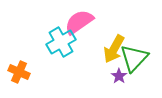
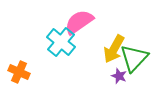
cyan cross: rotated 20 degrees counterclockwise
purple star: rotated 14 degrees counterclockwise
